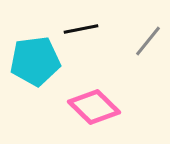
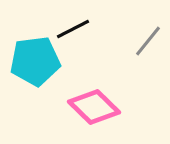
black line: moved 8 px left; rotated 16 degrees counterclockwise
